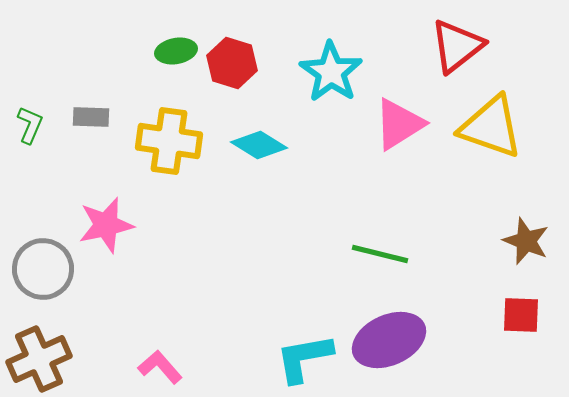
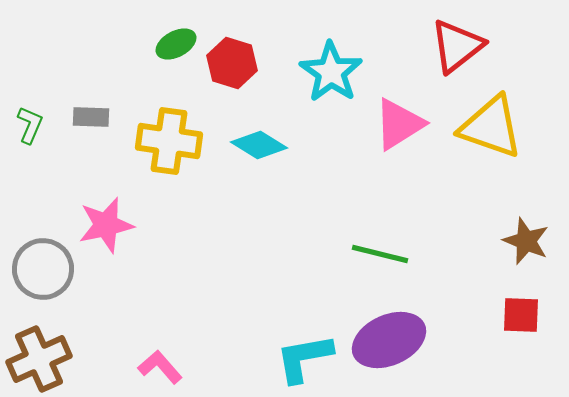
green ellipse: moved 7 px up; rotated 18 degrees counterclockwise
